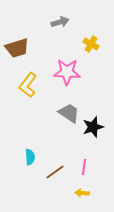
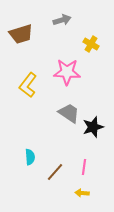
gray arrow: moved 2 px right, 2 px up
brown trapezoid: moved 4 px right, 14 px up
brown line: rotated 12 degrees counterclockwise
